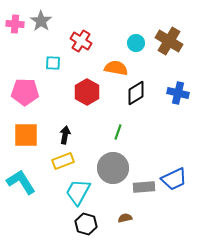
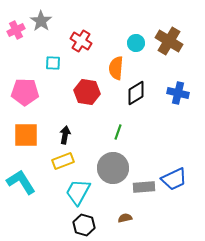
pink cross: moved 1 px right, 6 px down; rotated 30 degrees counterclockwise
orange semicircle: rotated 95 degrees counterclockwise
red hexagon: rotated 20 degrees counterclockwise
black hexagon: moved 2 px left, 1 px down
